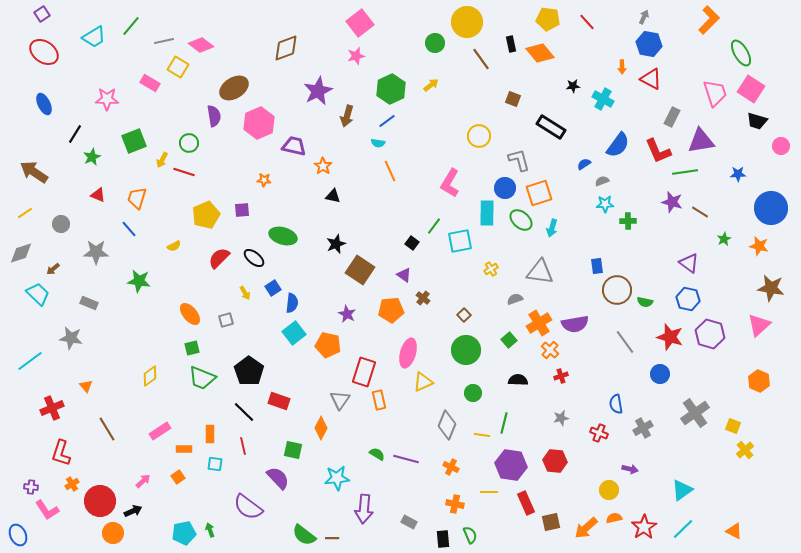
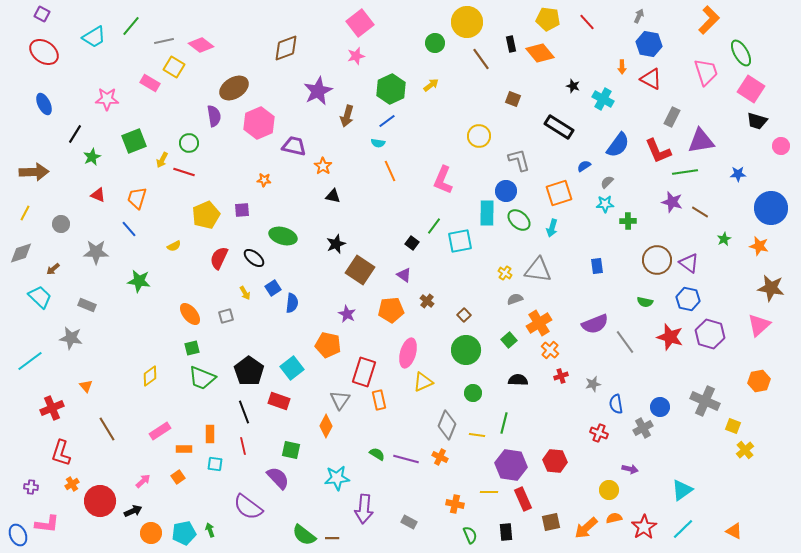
purple square at (42, 14): rotated 28 degrees counterclockwise
gray arrow at (644, 17): moved 5 px left, 1 px up
yellow square at (178, 67): moved 4 px left
black star at (573, 86): rotated 24 degrees clockwise
pink trapezoid at (715, 93): moved 9 px left, 21 px up
black rectangle at (551, 127): moved 8 px right
blue semicircle at (584, 164): moved 2 px down
brown arrow at (34, 172): rotated 144 degrees clockwise
gray semicircle at (602, 181): moved 5 px right, 1 px down; rotated 24 degrees counterclockwise
pink L-shape at (450, 183): moved 7 px left, 3 px up; rotated 8 degrees counterclockwise
blue circle at (505, 188): moved 1 px right, 3 px down
orange square at (539, 193): moved 20 px right
yellow line at (25, 213): rotated 28 degrees counterclockwise
green ellipse at (521, 220): moved 2 px left
red semicircle at (219, 258): rotated 20 degrees counterclockwise
yellow cross at (491, 269): moved 14 px right, 4 px down; rotated 24 degrees counterclockwise
gray triangle at (540, 272): moved 2 px left, 2 px up
brown circle at (617, 290): moved 40 px right, 30 px up
cyan trapezoid at (38, 294): moved 2 px right, 3 px down
brown cross at (423, 298): moved 4 px right, 3 px down
gray rectangle at (89, 303): moved 2 px left, 2 px down
gray square at (226, 320): moved 4 px up
purple semicircle at (575, 324): moved 20 px right; rotated 12 degrees counterclockwise
cyan square at (294, 333): moved 2 px left, 35 px down
blue circle at (660, 374): moved 33 px down
orange hexagon at (759, 381): rotated 25 degrees clockwise
black line at (244, 412): rotated 25 degrees clockwise
gray cross at (695, 413): moved 10 px right, 12 px up; rotated 32 degrees counterclockwise
gray star at (561, 418): moved 32 px right, 34 px up
orange diamond at (321, 428): moved 5 px right, 2 px up
yellow line at (482, 435): moved 5 px left
green square at (293, 450): moved 2 px left
orange cross at (451, 467): moved 11 px left, 10 px up
red rectangle at (526, 503): moved 3 px left, 4 px up
pink L-shape at (47, 510): moved 14 px down; rotated 50 degrees counterclockwise
orange circle at (113, 533): moved 38 px right
black rectangle at (443, 539): moved 63 px right, 7 px up
